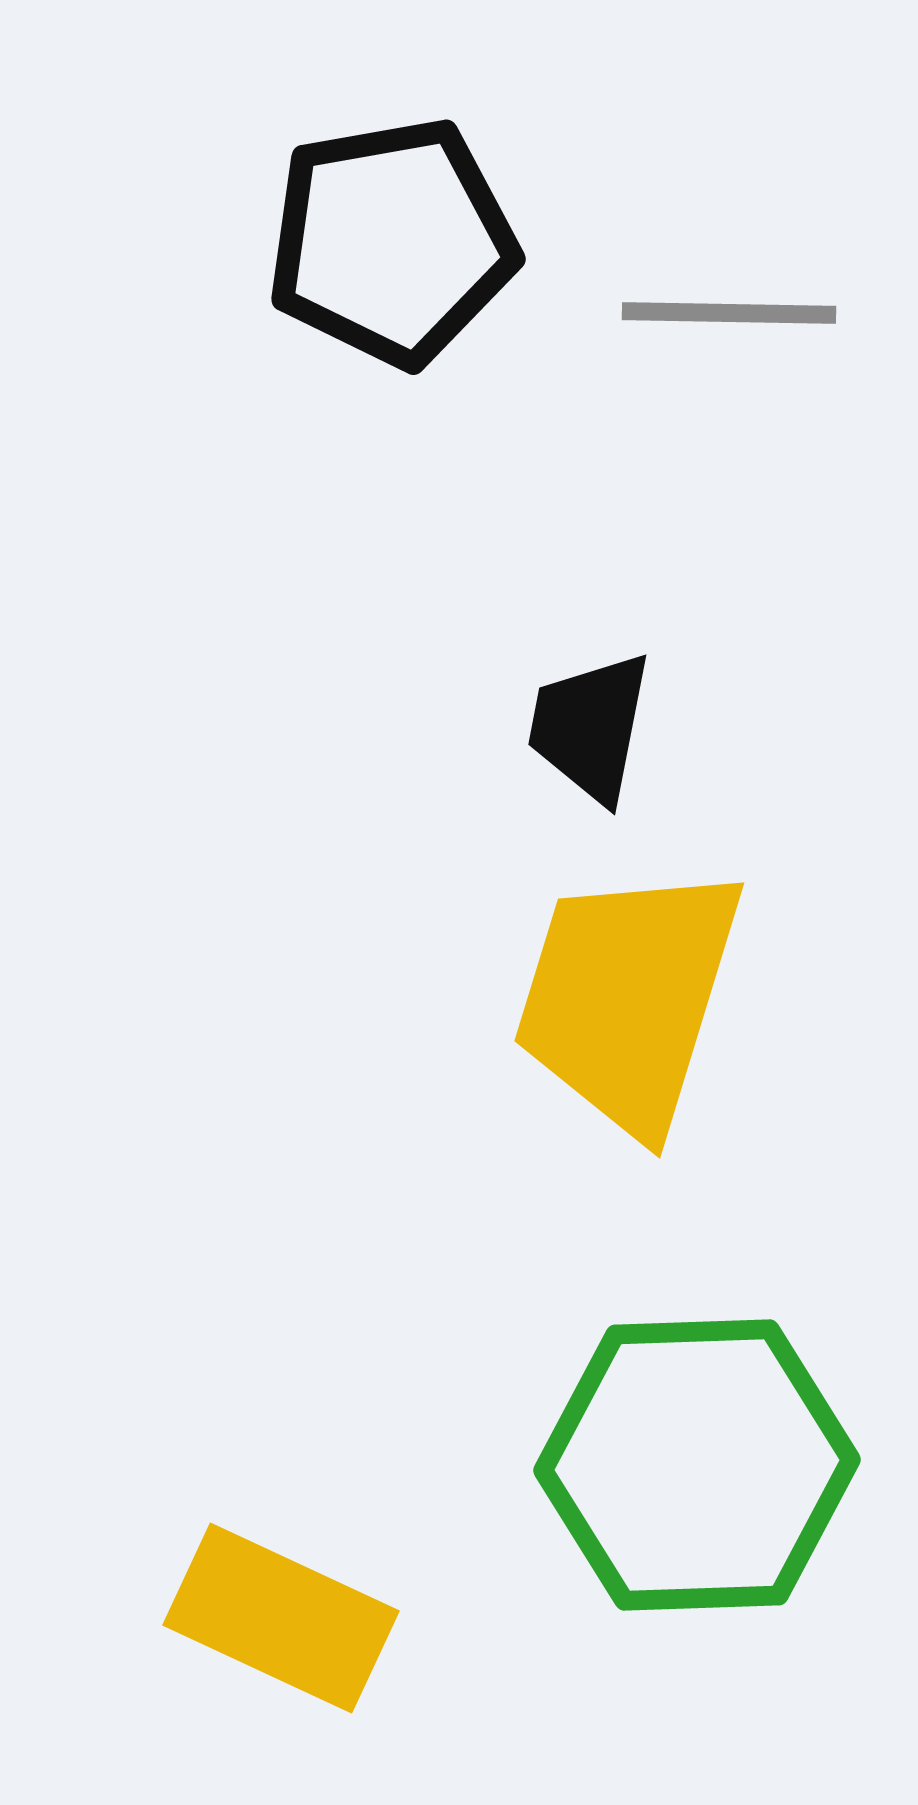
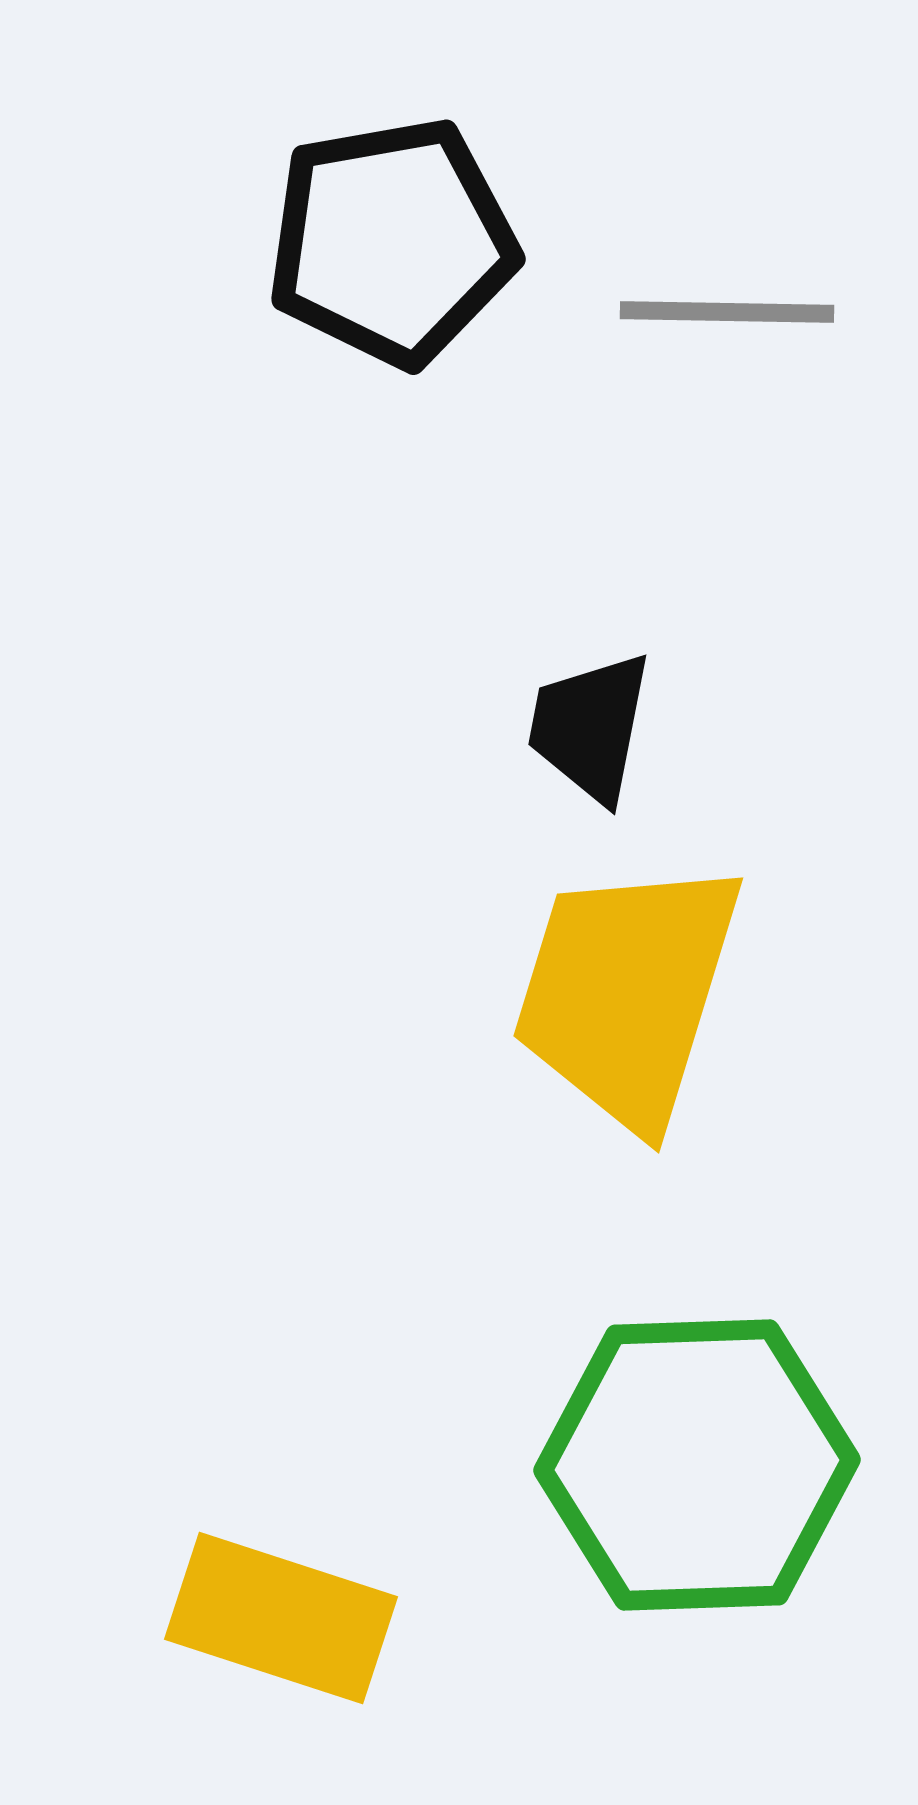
gray line: moved 2 px left, 1 px up
yellow trapezoid: moved 1 px left, 5 px up
yellow rectangle: rotated 7 degrees counterclockwise
